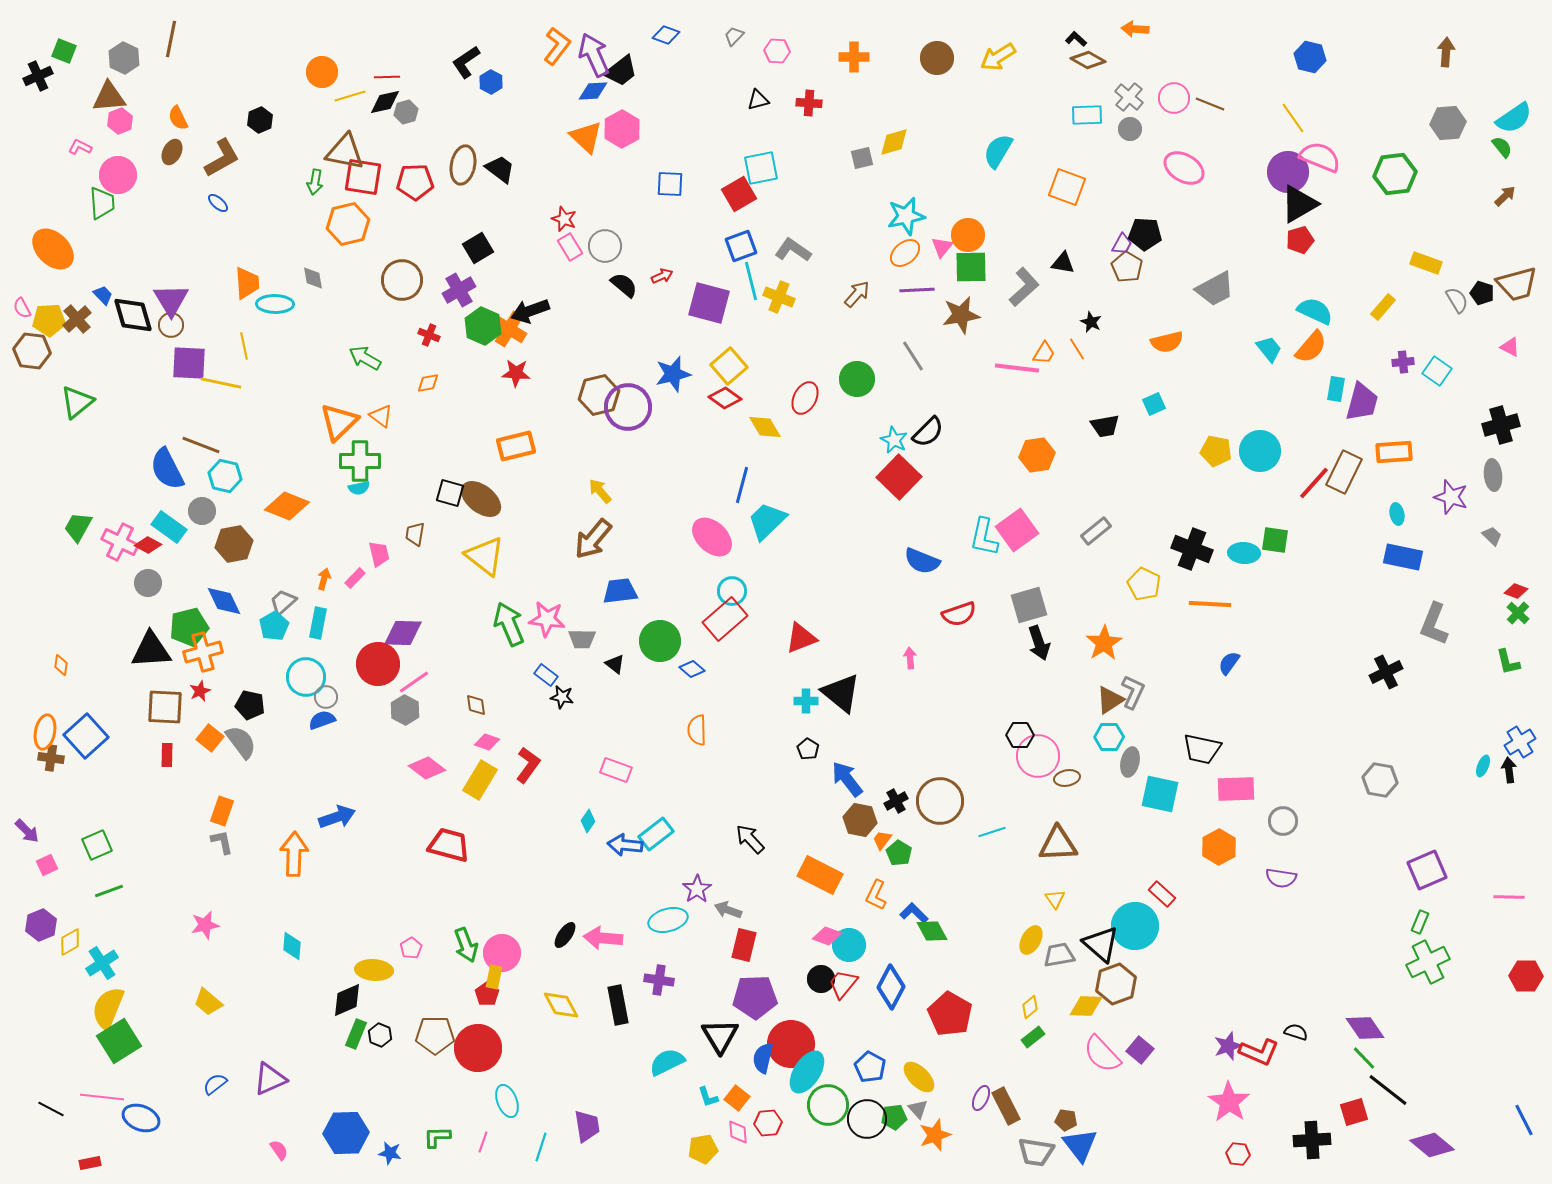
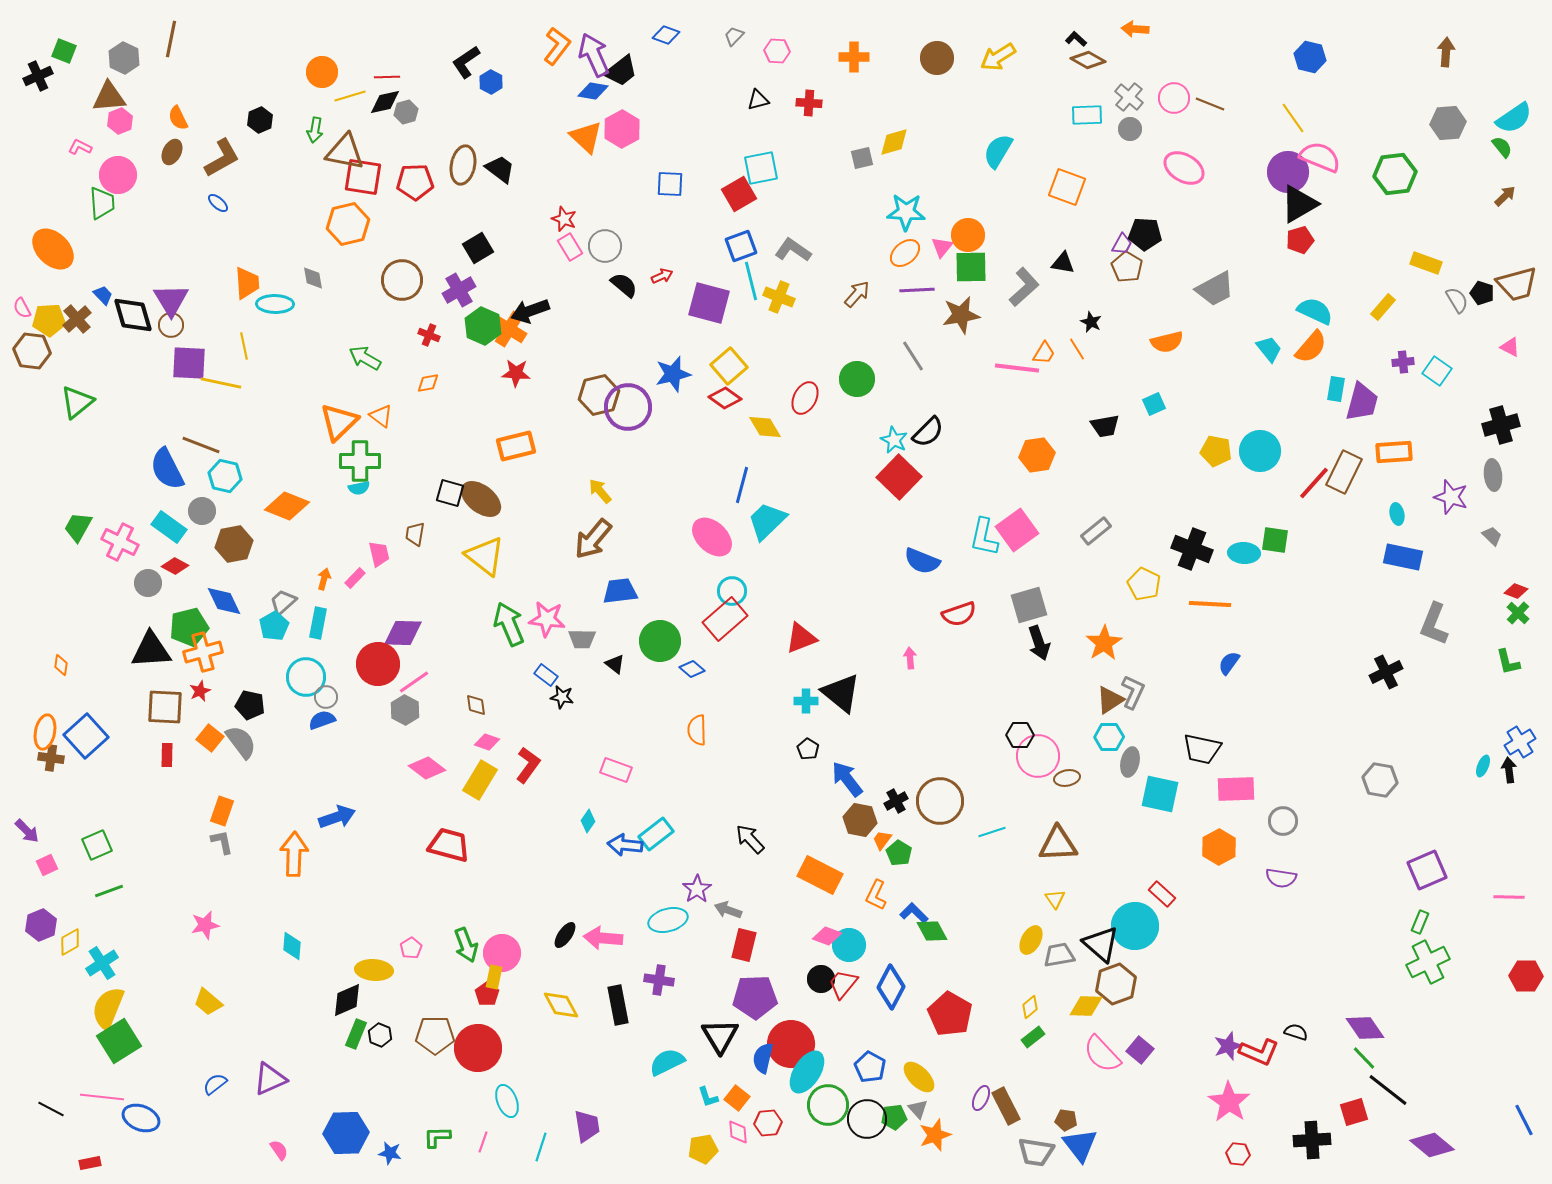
blue diamond at (593, 91): rotated 12 degrees clockwise
green arrow at (315, 182): moved 52 px up
cyan star at (906, 216): moved 4 px up; rotated 15 degrees clockwise
red diamond at (148, 545): moved 27 px right, 21 px down
